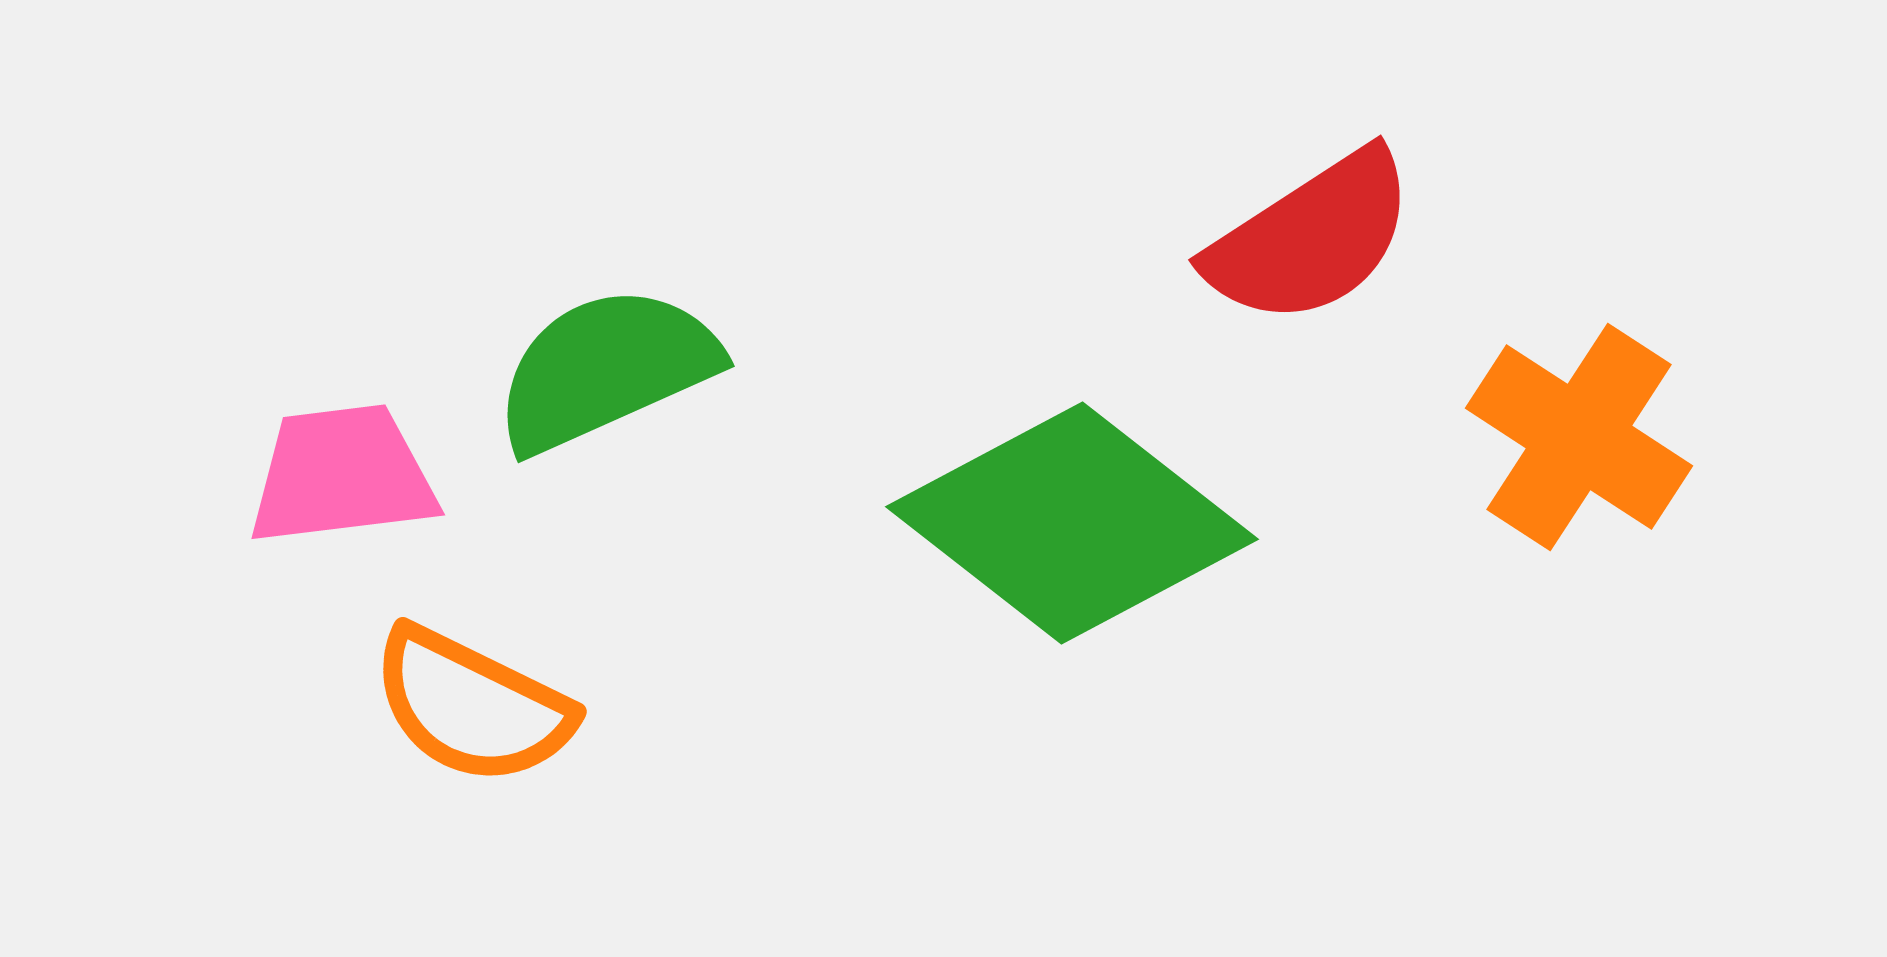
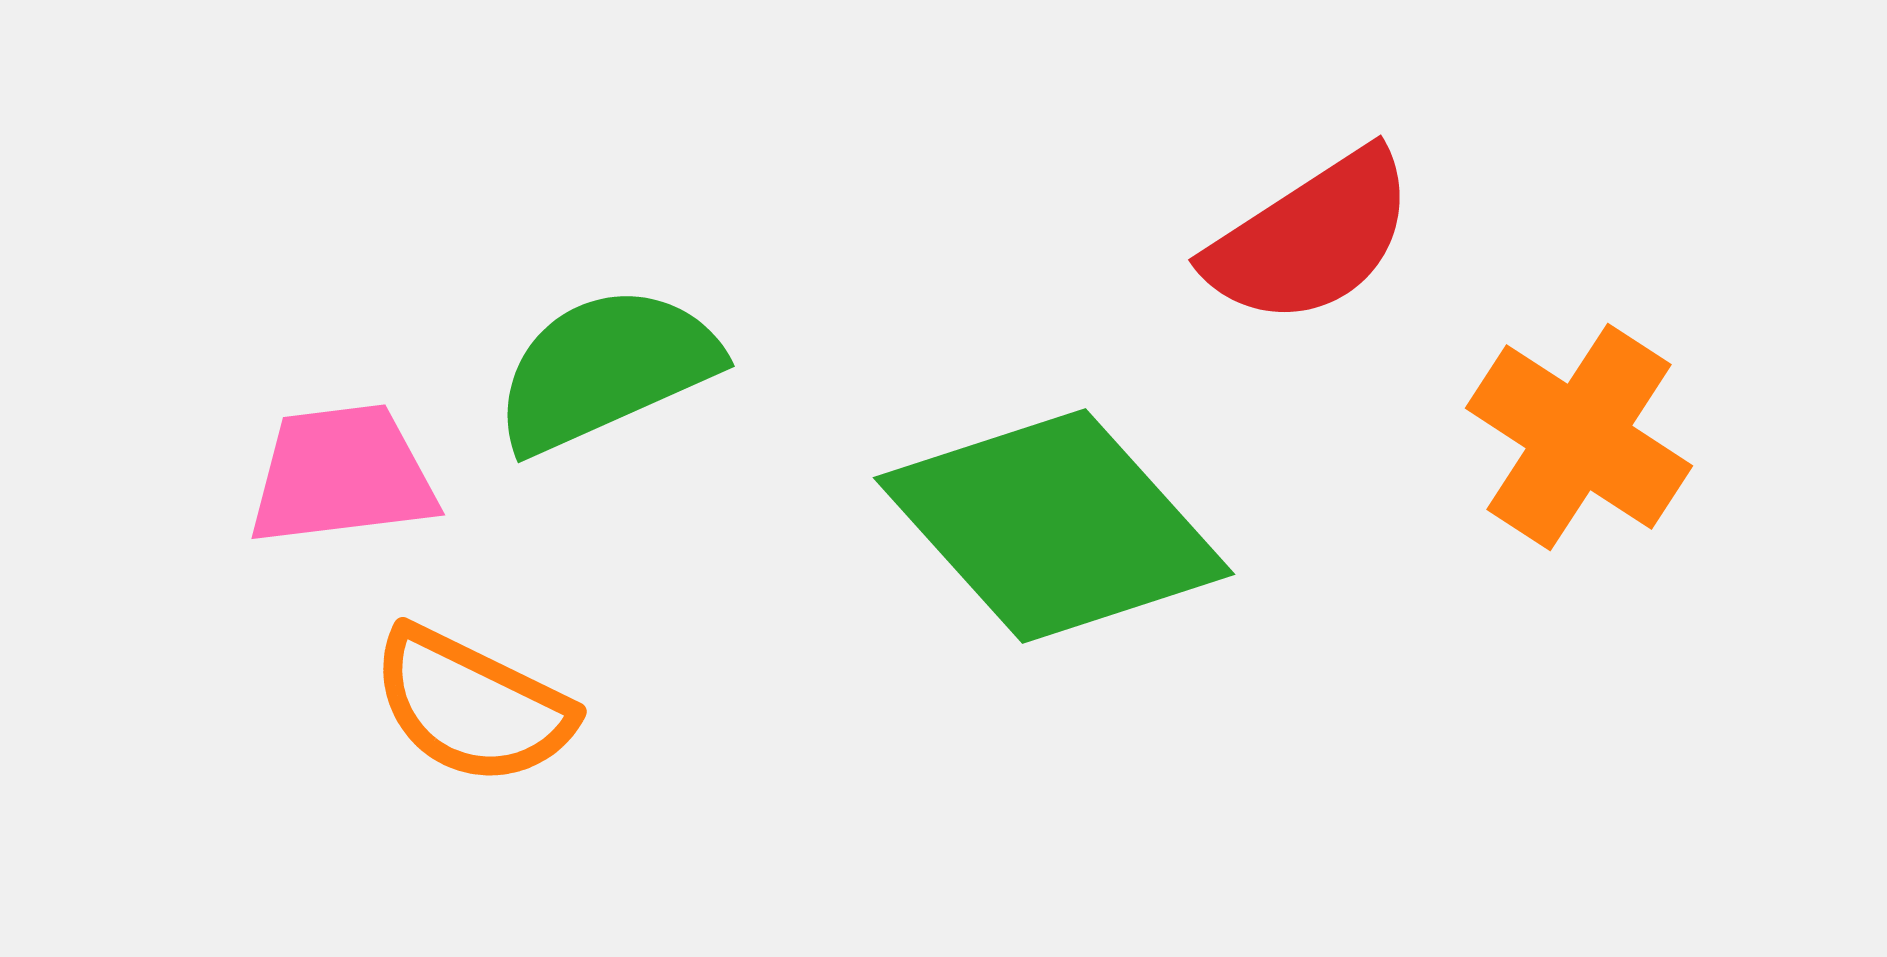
green diamond: moved 18 px left, 3 px down; rotated 10 degrees clockwise
